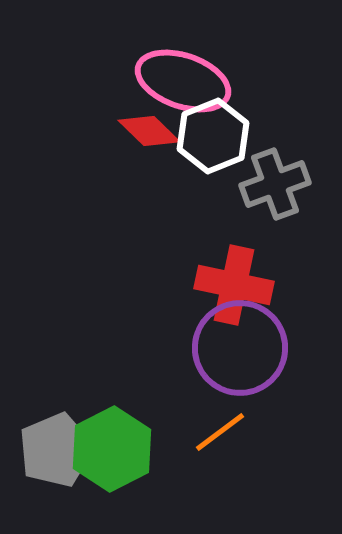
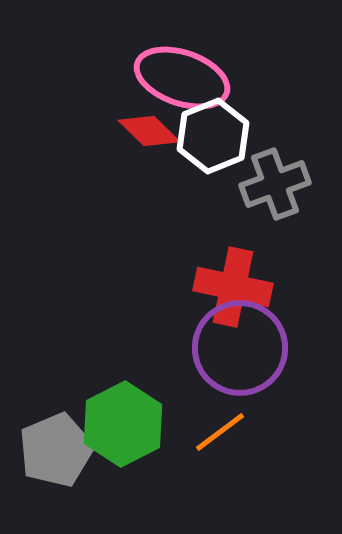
pink ellipse: moved 1 px left, 3 px up
red cross: moved 1 px left, 2 px down
green hexagon: moved 11 px right, 25 px up
